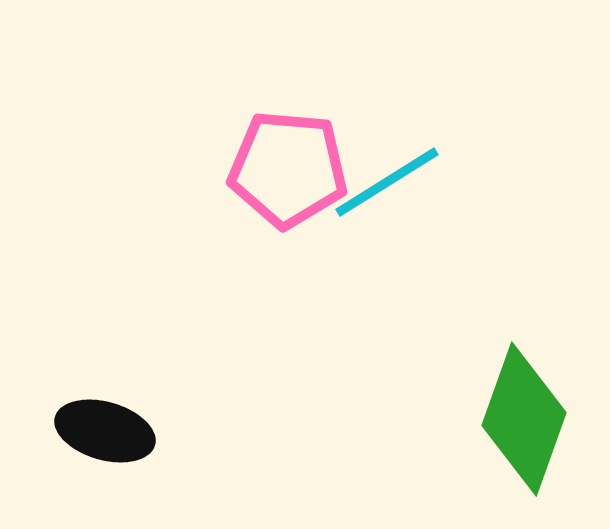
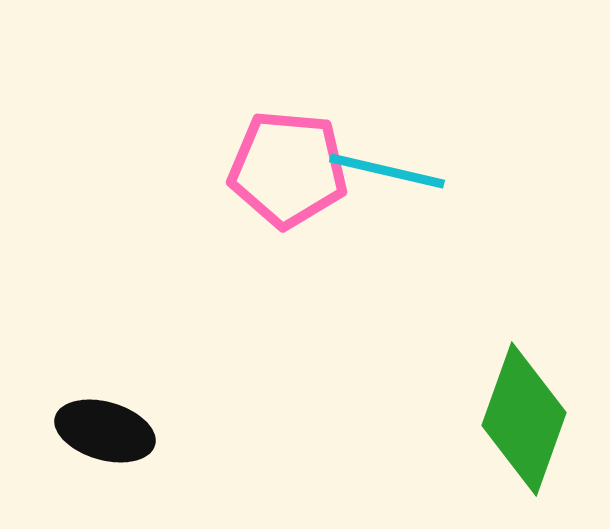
cyan line: moved 11 px up; rotated 45 degrees clockwise
